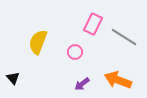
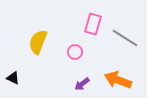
pink rectangle: rotated 10 degrees counterclockwise
gray line: moved 1 px right, 1 px down
black triangle: rotated 24 degrees counterclockwise
